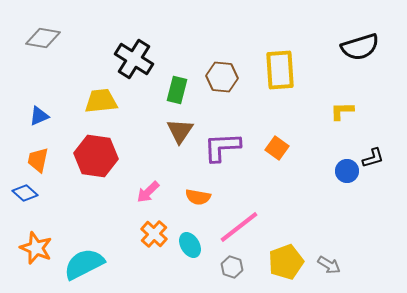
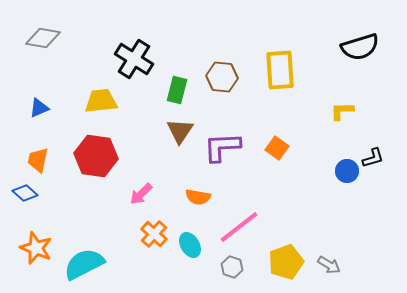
blue triangle: moved 8 px up
pink arrow: moved 7 px left, 2 px down
